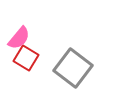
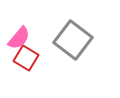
gray square: moved 28 px up
